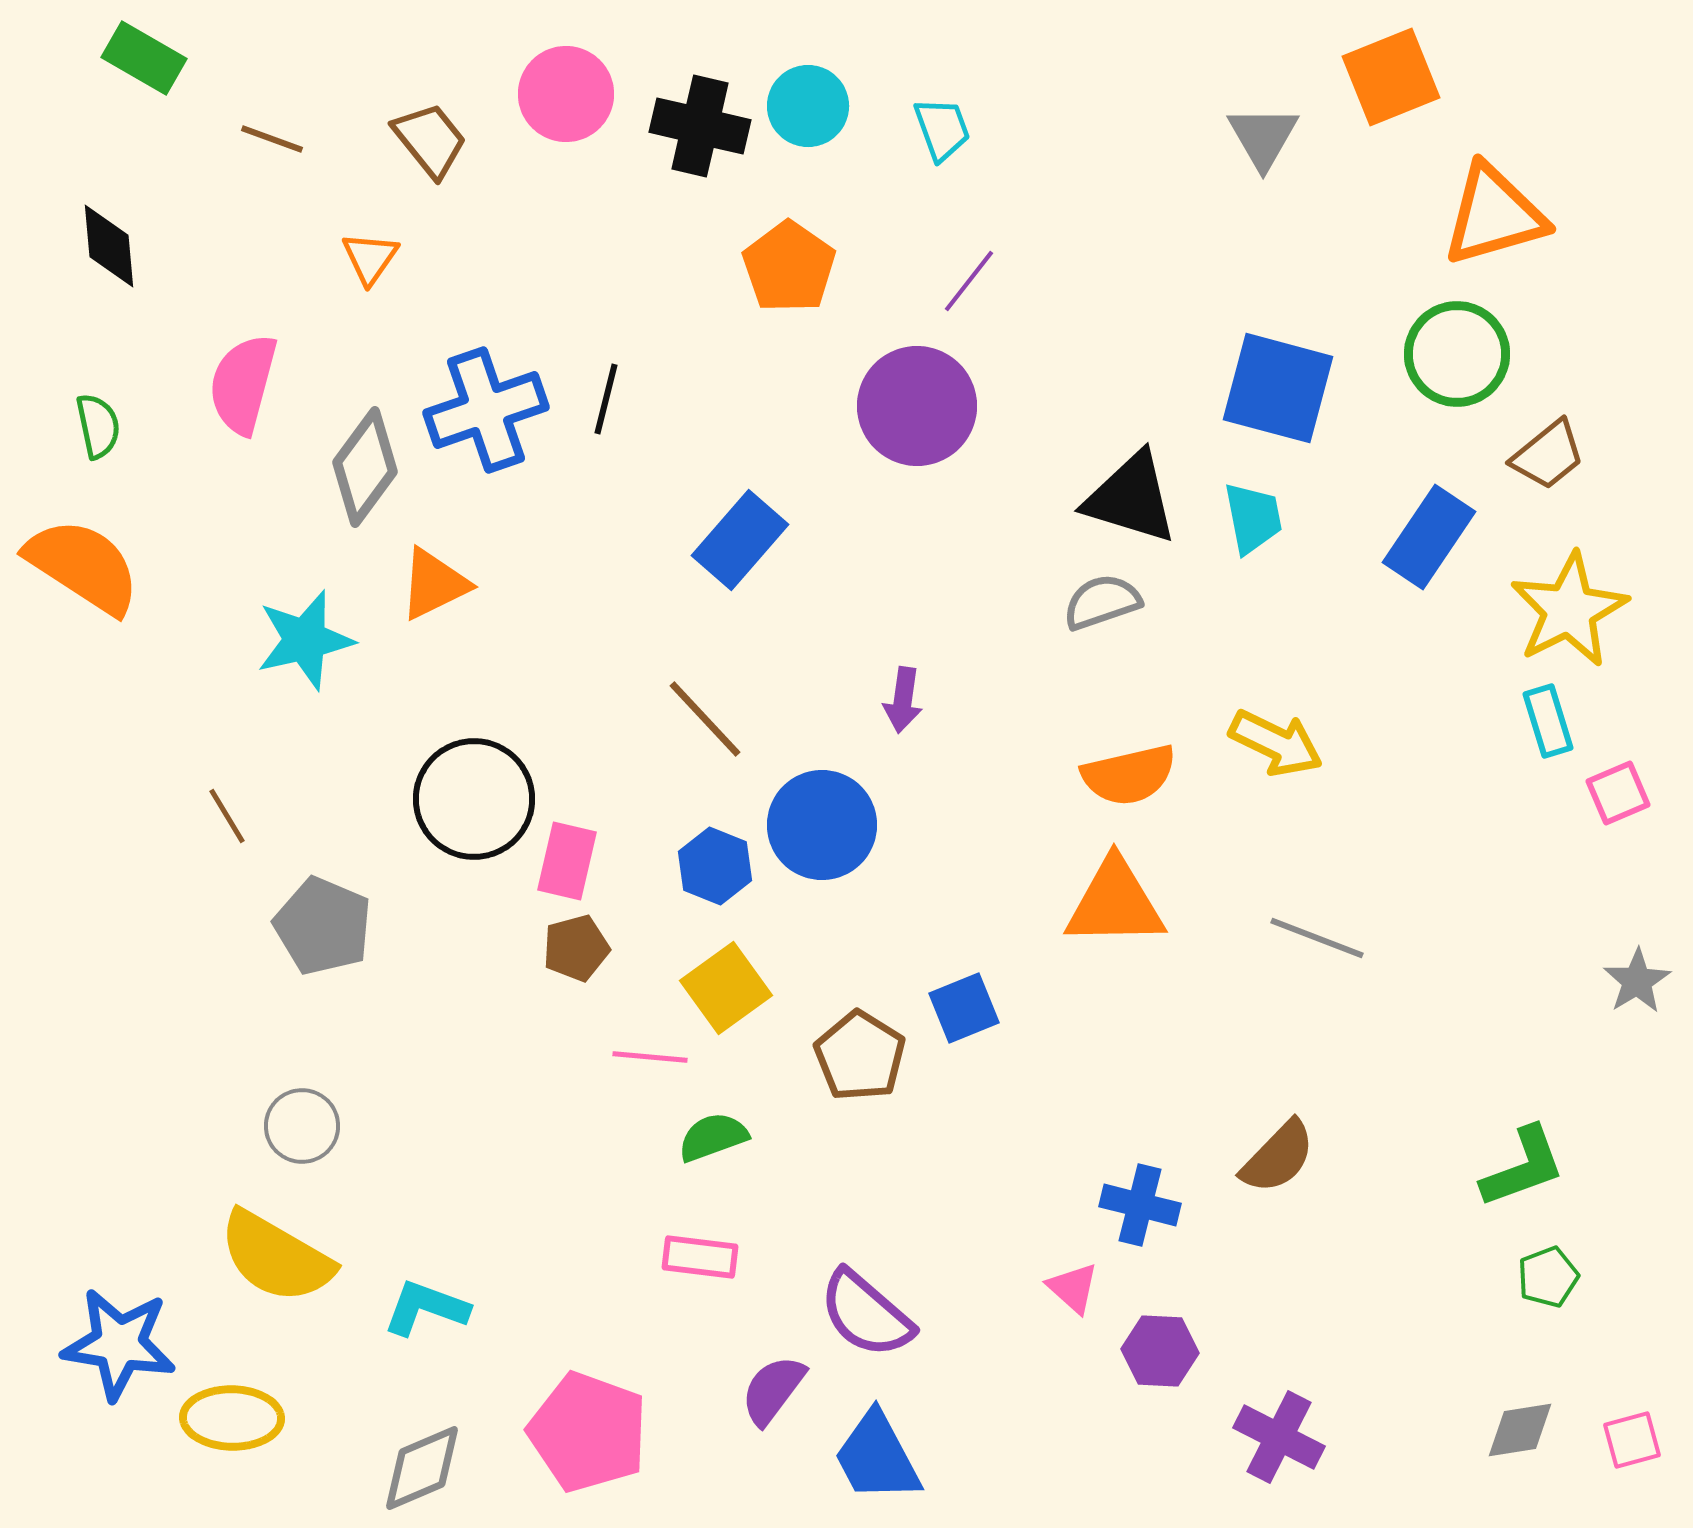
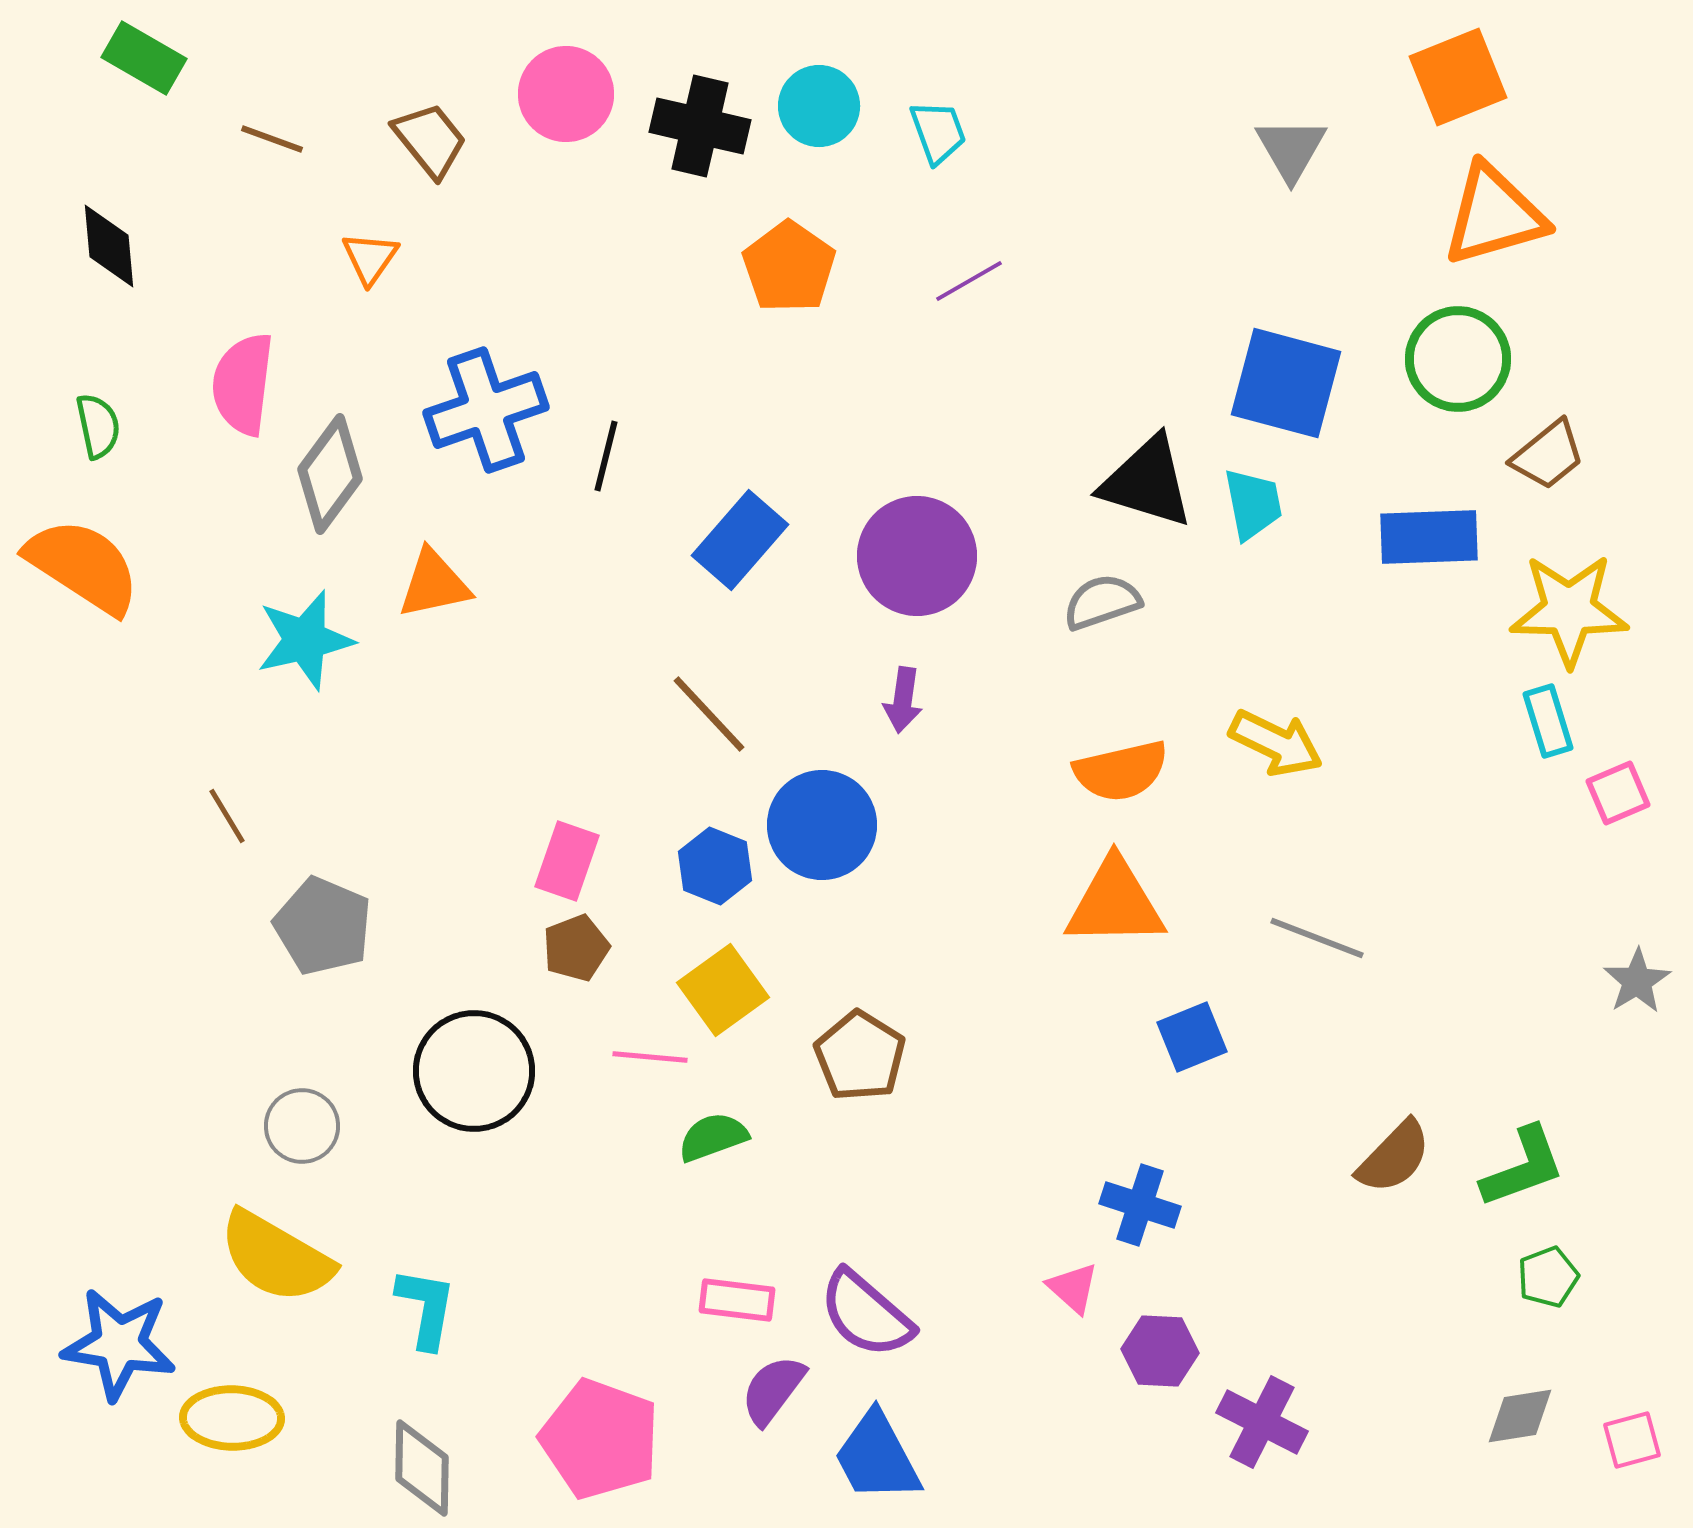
orange square at (1391, 77): moved 67 px right
cyan circle at (808, 106): moved 11 px right
cyan trapezoid at (942, 129): moved 4 px left, 3 px down
gray triangle at (1263, 137): moved 28 px right, 12 px down
purple line at (969, 281): rotated 22 degrees clockwise
green circle at (1457, 354): moved 1 px right, 5 px down
pink semicircle at (243, 384): rotated 8 degrees counterclockwise
blue square at (1278, 388): moved 8 px right, 5 px up
black line at (606, 399): moved 57 px down
purple circle at (917, 406): moved 150 px down
gray diamond at (365, 467): moved 35 px left, 7 px down
black triangle at (1131, 498): moved 16 px right, 16 px up
cyan trapezoid at (1253, 518): moved 14 px up
blue rectangle at (1429, 537): rotated 54 degrees clockwise
orange triangle at (434, 584): rotated 14 degrees clockwise
yellow star at (1569, 610): rotated 28 degrees clockwise
brown line at (705, 719): moved 4 px right, 5 px up
orange semicircle at (1129, 775): moved 8 px left, 4 px up
black circle at (474, 799): moved 272 px down
pink rectangle at (567, 861): rotated 6 degrees clockwise
brown pentagon at (576, 948): rotated 6 degrees counterclockwise
yellow square at (726, 988): moved 3 px left, 2 px down
blue square at (964, 1008): moved 228 px right, 29 px down
brown semicircle at (1278, 1157): moved 116 px right
blue cross at (1140, 1205): rotated 4 degrees clockwise
pink rectangle at (700, 1257): moved 37 px right, 43 px down
cyan L-shape at (426, 1308): rotated 80 degrees clockwise
gray diamond at (1520, 1430): moved 14 px up
pink pentagon at (588, 1432): moved 12 px right, 7 px down
purple cross at (1279, 1437): moved 17 px left, 15 px up
gray diamond at (422, 1468): rotated 66 degrees counterclockwise
